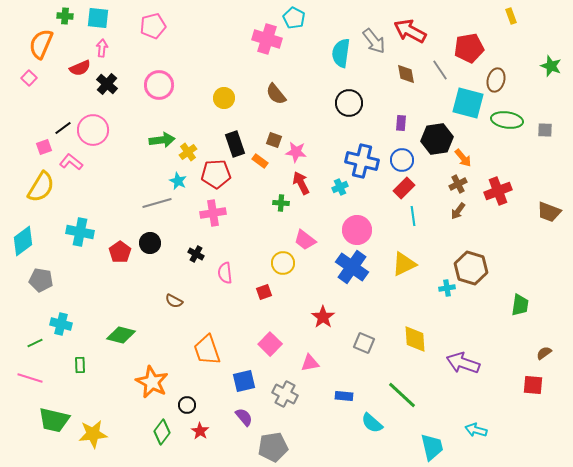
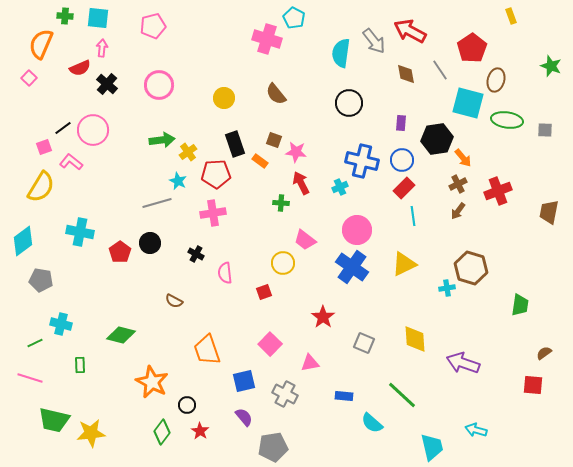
red pentagon at (469, 48): moved 3 px right; rotated 24 degrees counterclockwise
brown trapezoid at (549, 212): rotated 80 degrees clockwise
yellow star at (93, 434): moved 2 px left, 1 px up
